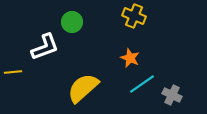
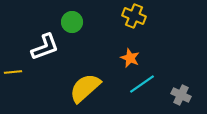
yellow semicircle: moved 2 px right
gray cross: moved 9 px right
